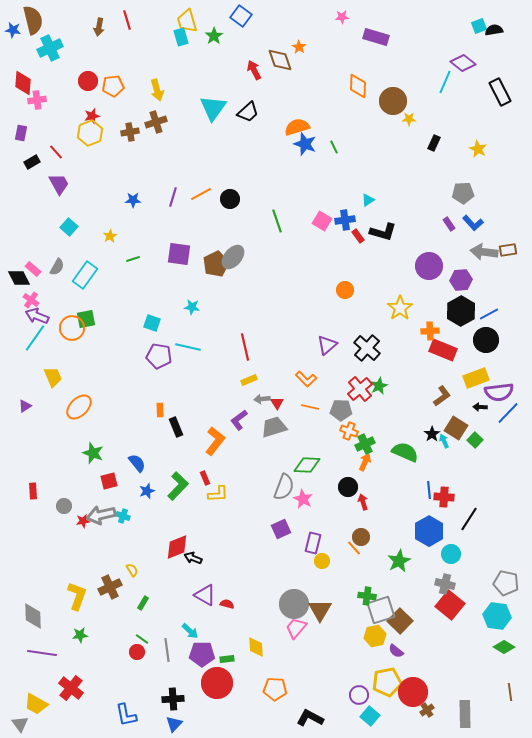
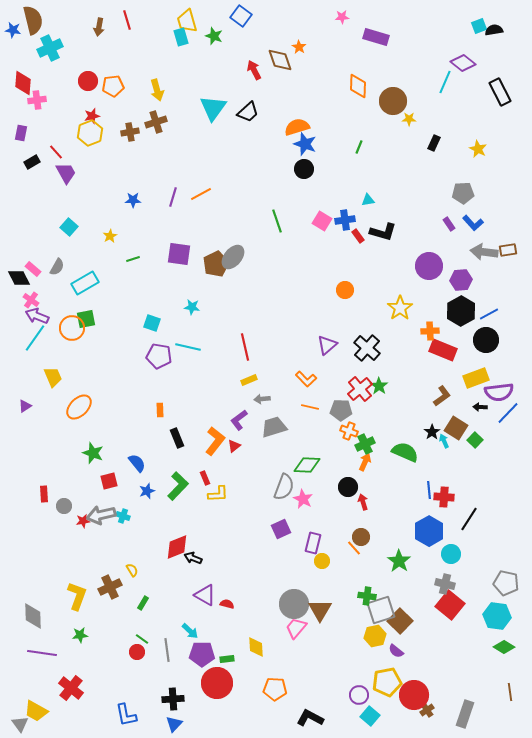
green star at (214, 36): rotated 18 degrees counterclockwise
green line at (334, 147): moved 25 px right; rotated 48 degrees clockwise
purple trapezoid at (59, 184): moved 7 px right, 11 px up
black circle at (230, 199): moved 74 px right, 30 px up
cyan triangle at (368, 200): rotated 24 degrees clockwise
cyan rectangle at (85, 275): moved 8 px down; rotated 24 degrees clockwise
green star at (379, 386): rotated 12 degrees counterclockwise
red triangle at (277, 403): moved 43 px left, 43 px down; rotated 24 degrees clockwise
black rectangle at (176, 427): moved 1 px right, 11 px down
black star at (432, 434): moved 2 px up
red rectangle at (33, 491): moved 11 px right, 3 px down
green star at (399, 561): rotated 10 degrees counterclockwise
red circle at (413, 692): moved 1 px right, 3 px down
yellow trapezoid at (36, 704): moved 7 px down
gray rectangle at (465, 714): rotated 20 degrees clockwise
